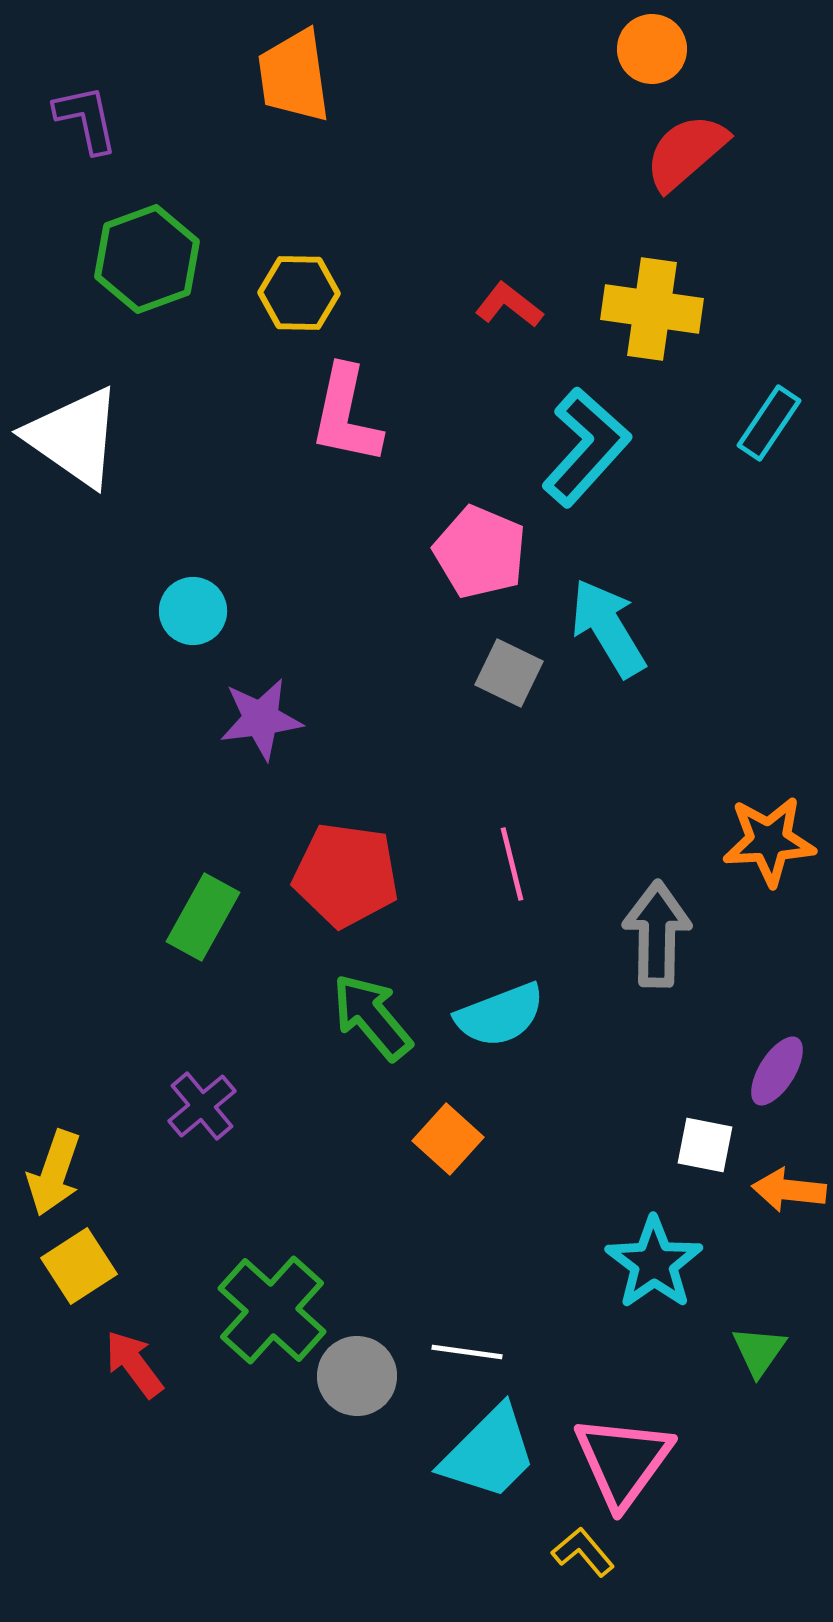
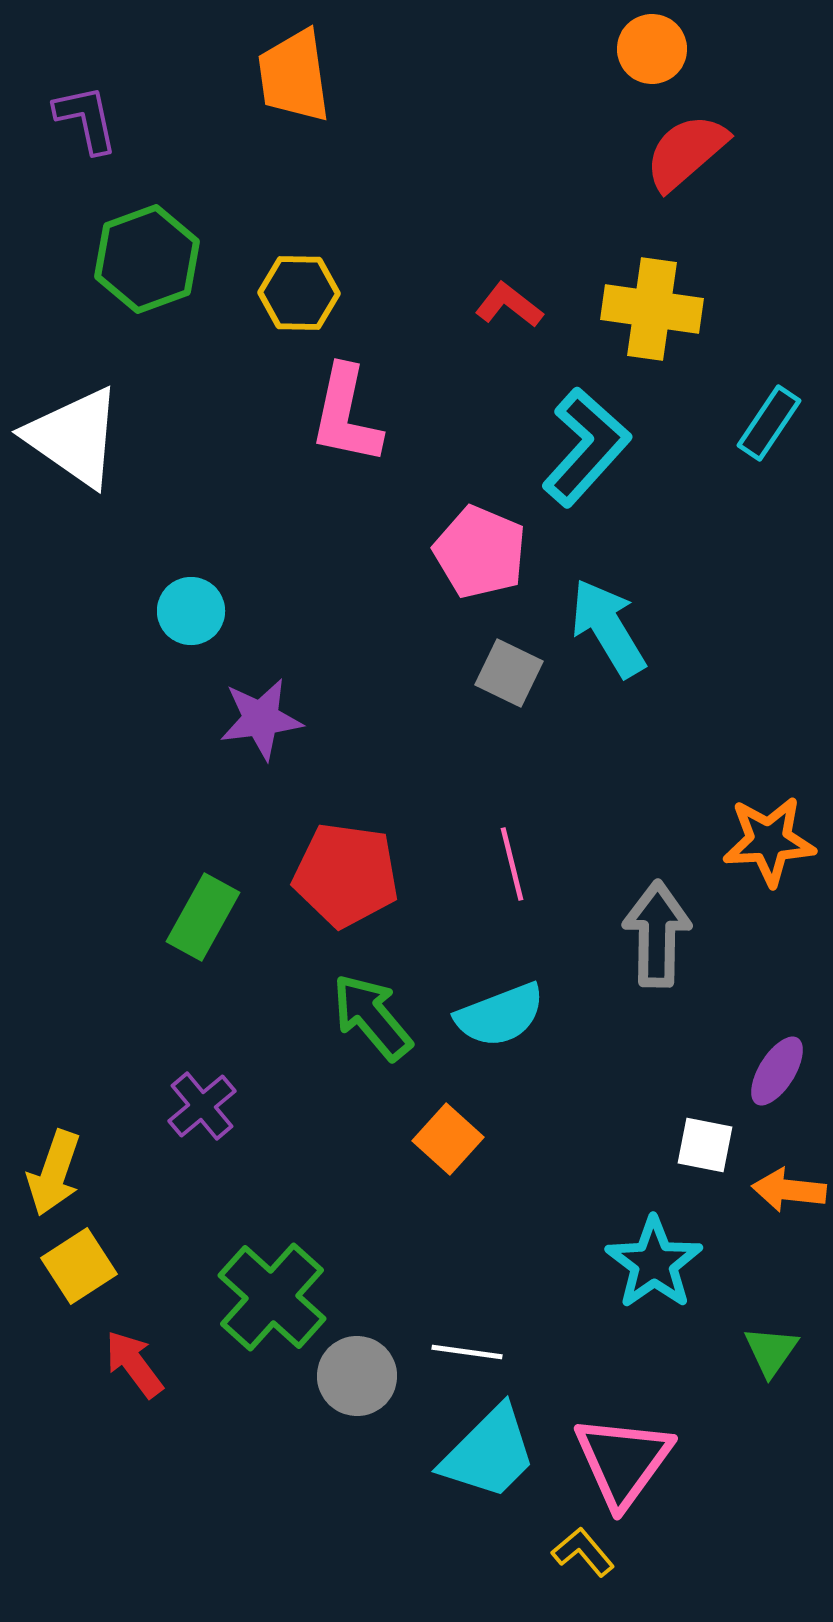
cyan circle: moved 2 px left
green cross: moved 13 px up
green triangle: moved 12 px right
